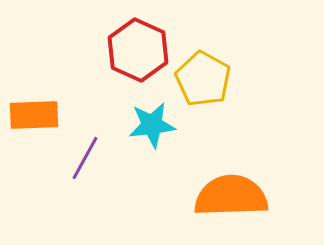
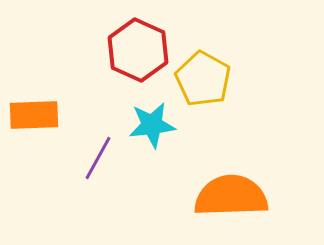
purple line: moved 13 px right
